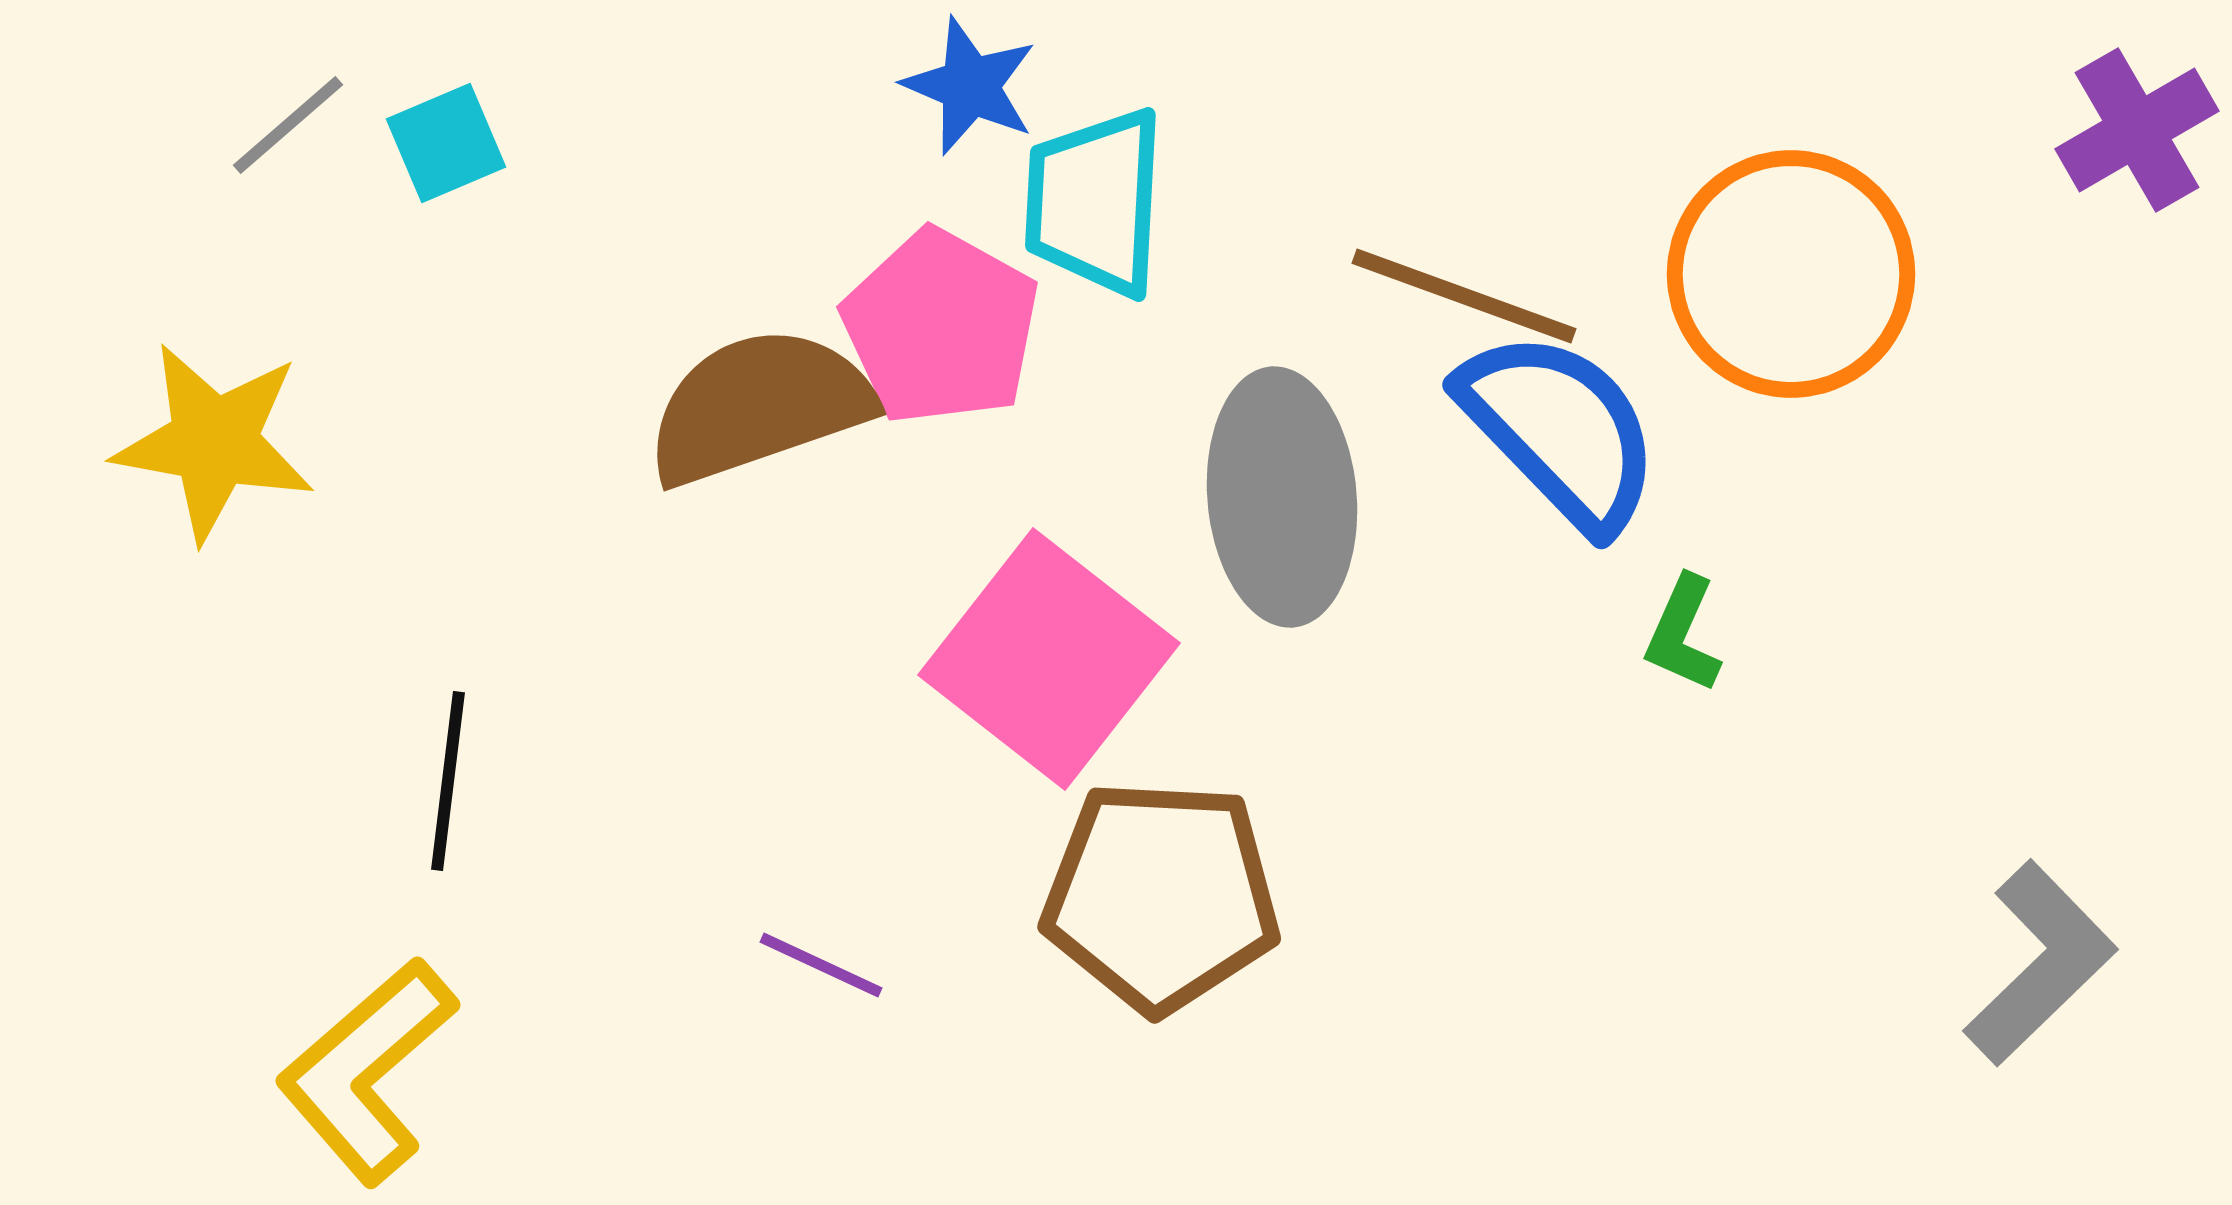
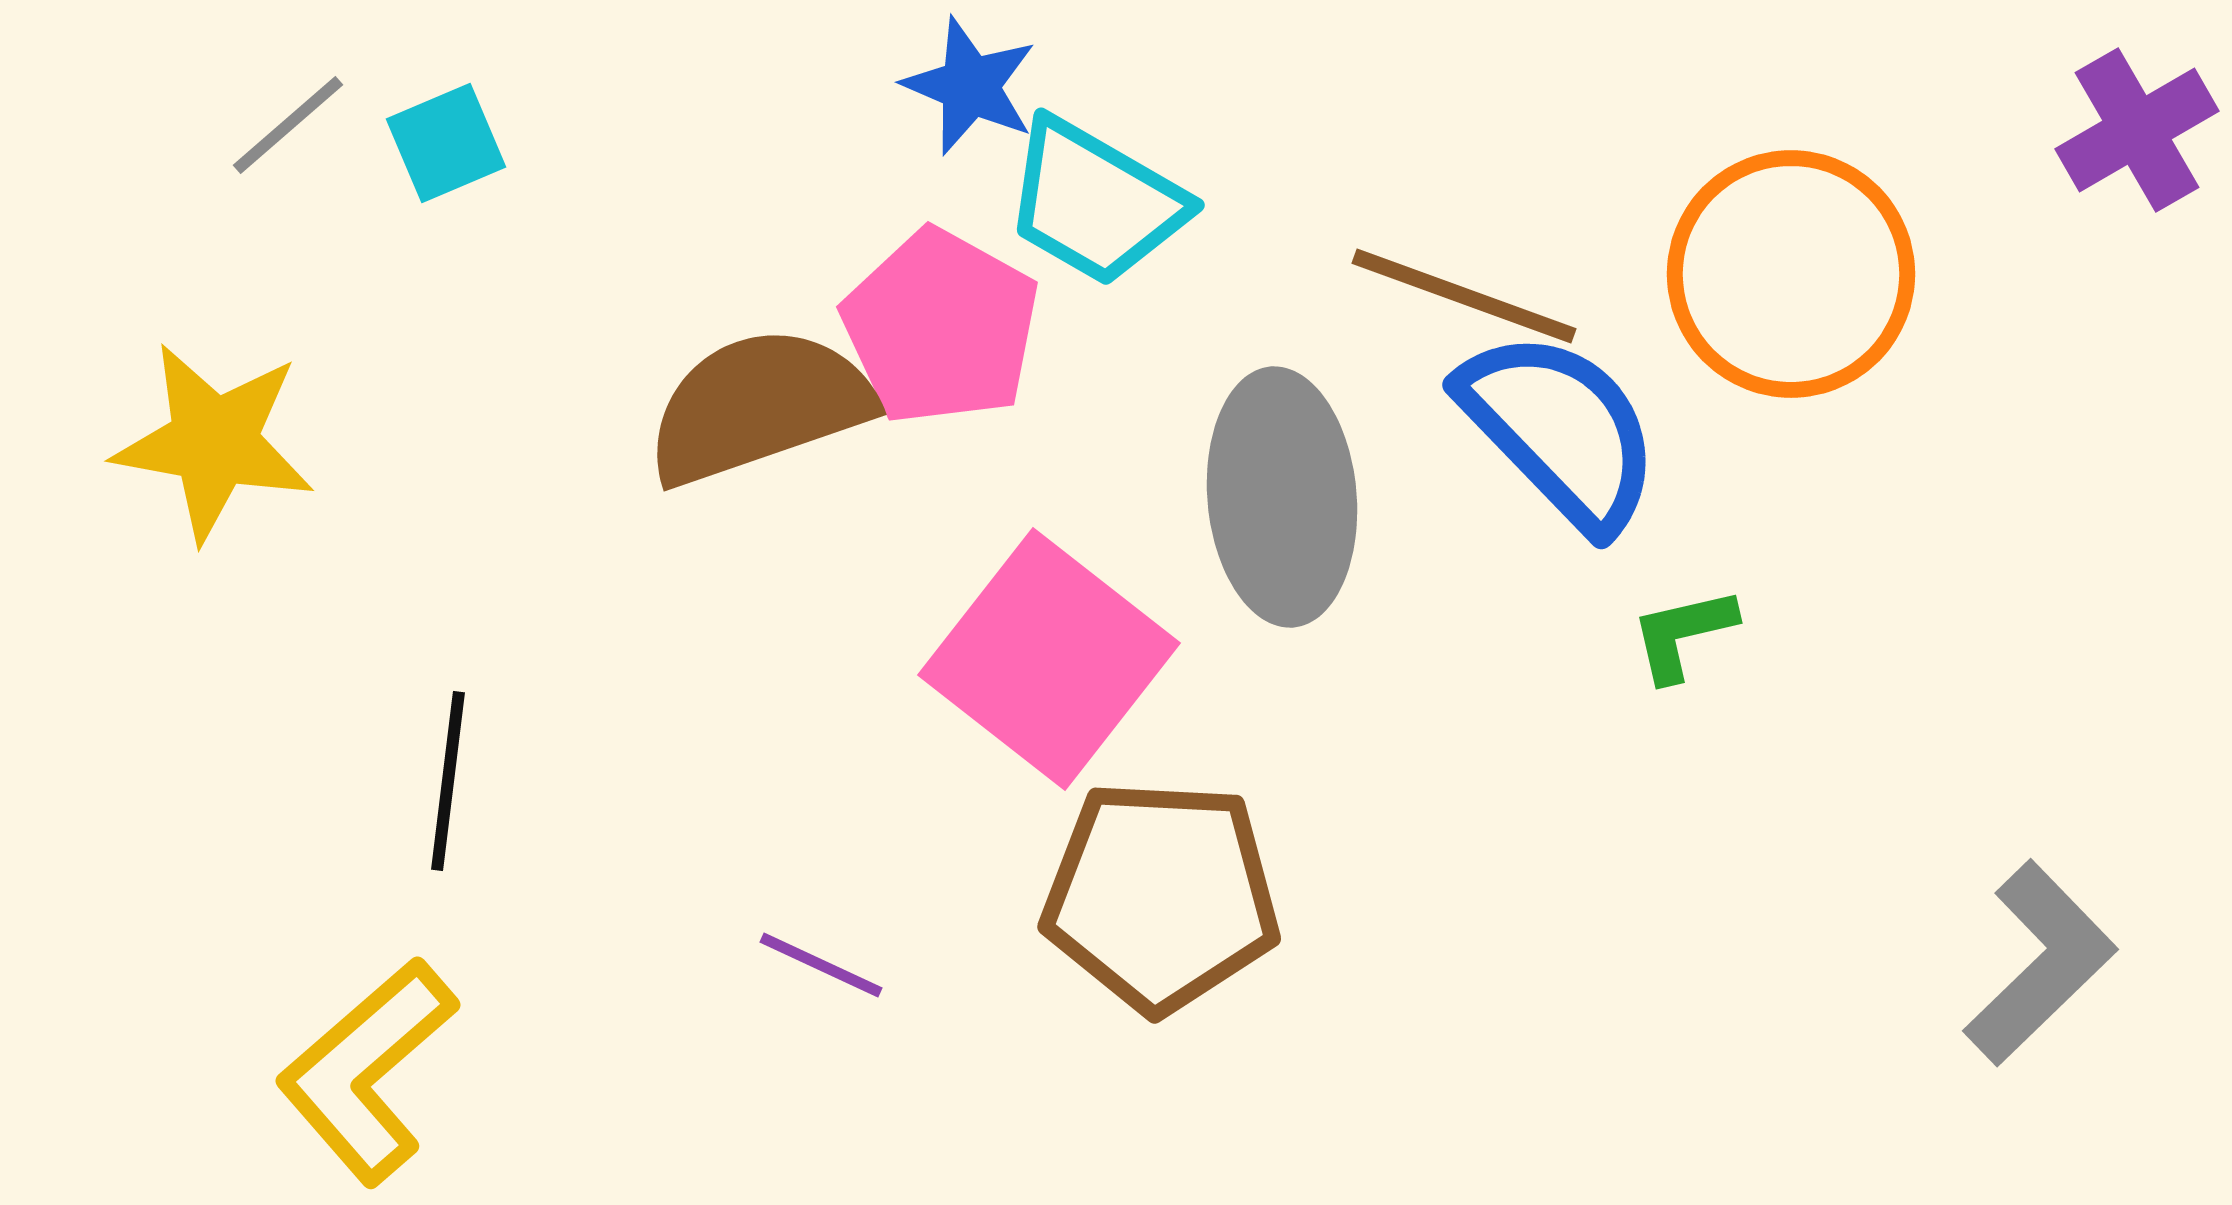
cyan trapezoid: rotated 63 degrees counterclockwise
green L-shape: rotated 53 degrees clockwise
